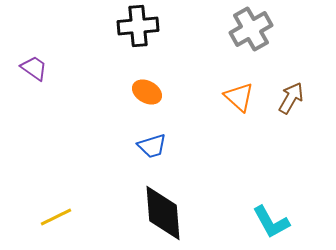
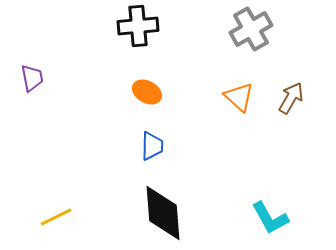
purple trapezoid: moved 2 px left, 10 px down; rotated 44 degrees clockwise
blue trapezoid: rotated 72 degrees counterclockwise
cyan L-shape: moved 1 px left, 4 px up
